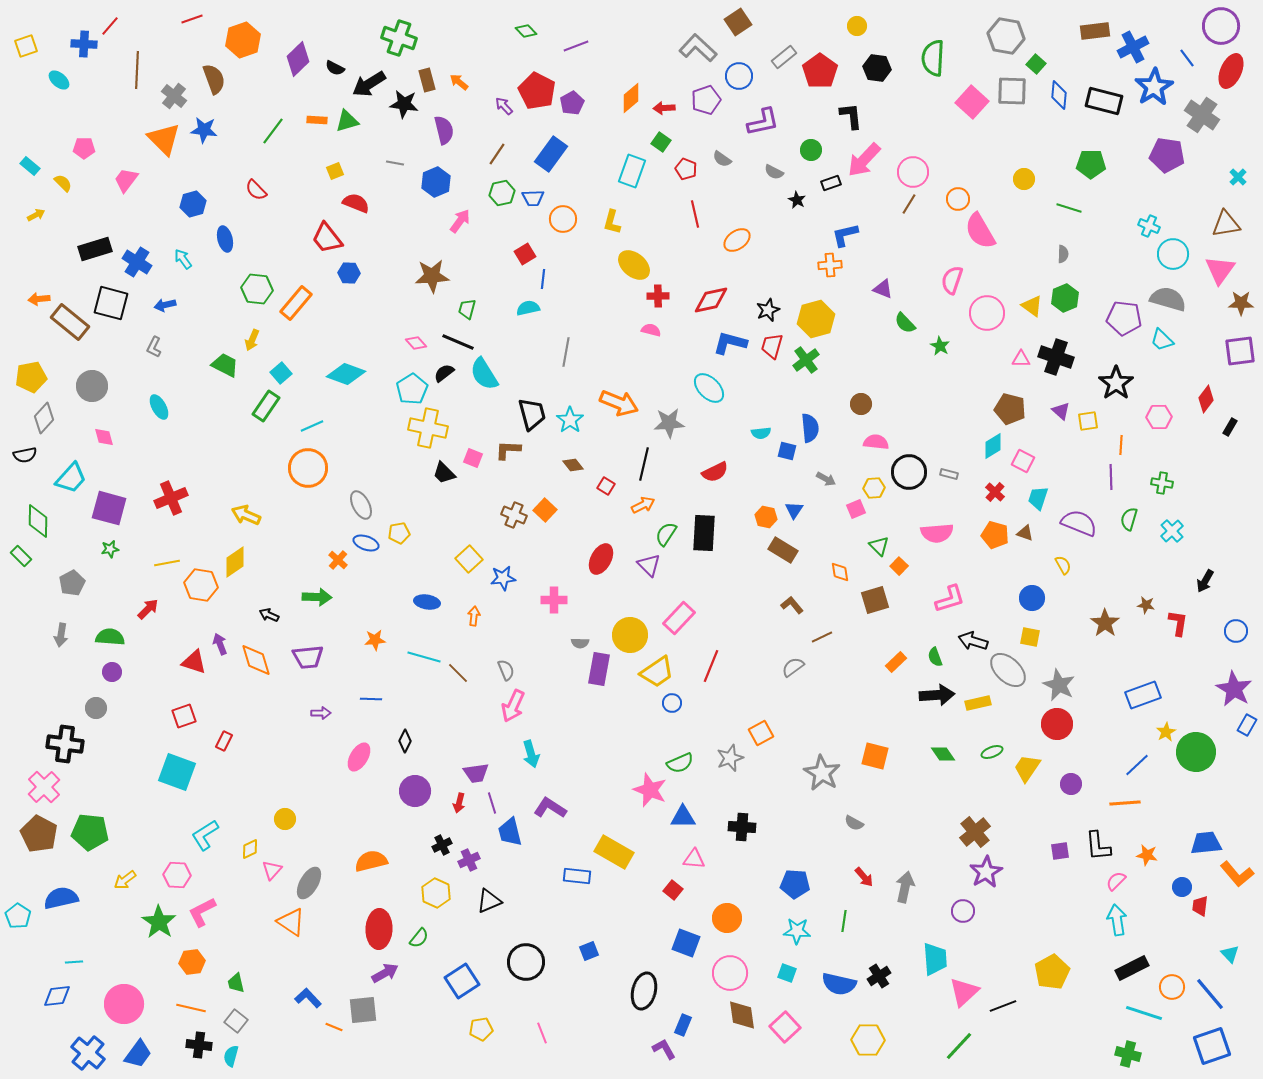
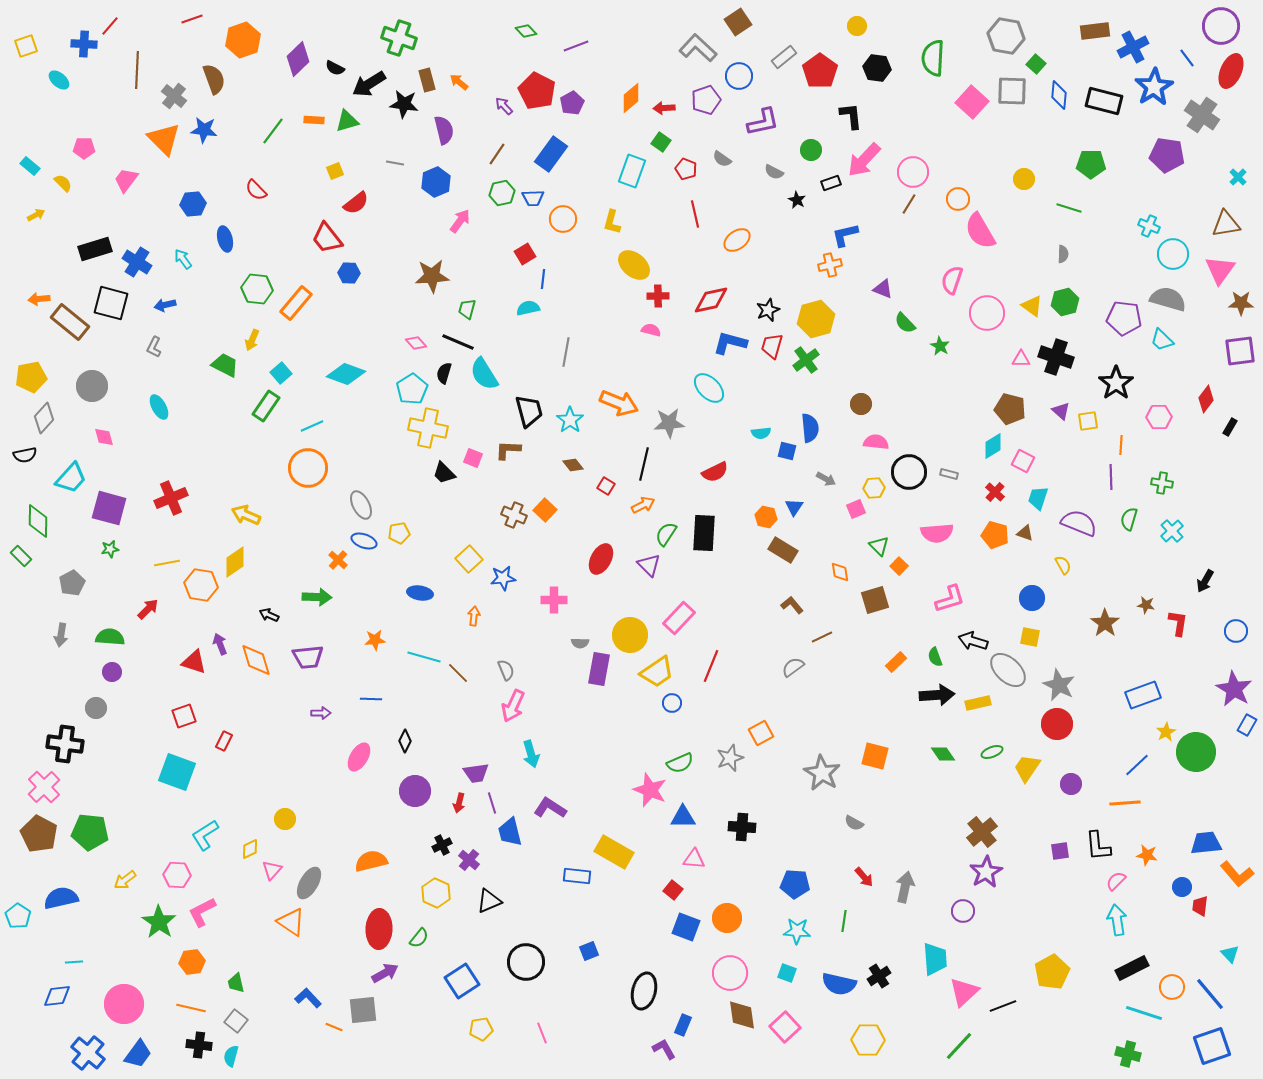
orange rectangle at (317, 120): moved 3 px left
red semicircle at (356, 203): rotated 120 degrees clockwise
blue hexagon at (193, 204): rotated 10 degrees clockwise
orange cross at (830, 265): rotated 10 degrees counterclockwise
green hexagon at (1065, 298): moved 4 px down; rotated 8 degrees clockwise
black semicircle at (444, 373): rotated 35 degrees counterclockwise
black trapezoid at (532, 414): moved 3 px left, 3 px up
blue triangle at (794, 510): moved 3 px up
blue ellipse at (366, 543): moved 2 px left, 2 px up
blue ellipse at (427, 602): moved 7 px left, 9 px up
brown cross at (975, 832): moved 7 px right
purple cross at (469, 860): rotated 25 degrees counterclockwise
blue square at (686, 943): moved 16 px up
